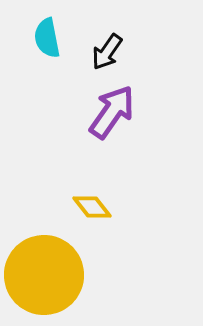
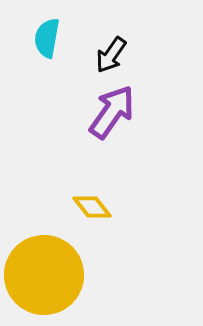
cyan semicircle: rotated 21 degrees clockwise
black arrow: moved 4 px right, 3 px down
